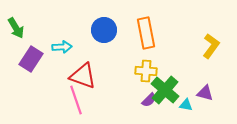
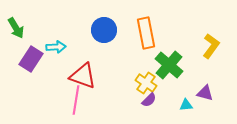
cyan arrow: moved 6 px left
yellow cross: moved 12 px down; rotated 30 degrees clockwise
green cross: moved 4 px right, 25 px up
pink line: rotated 28 degrees clockwise
cyan triangle: rotated 16 degrees counterclockwise
